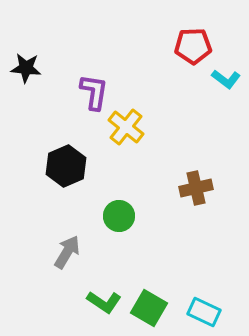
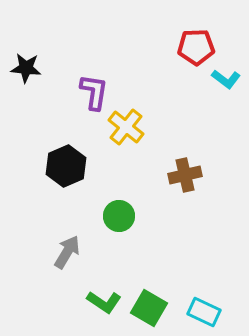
red pentagon: moved 3 px right, 1 px down
brown cross: moved 11 px left, 13 px up
